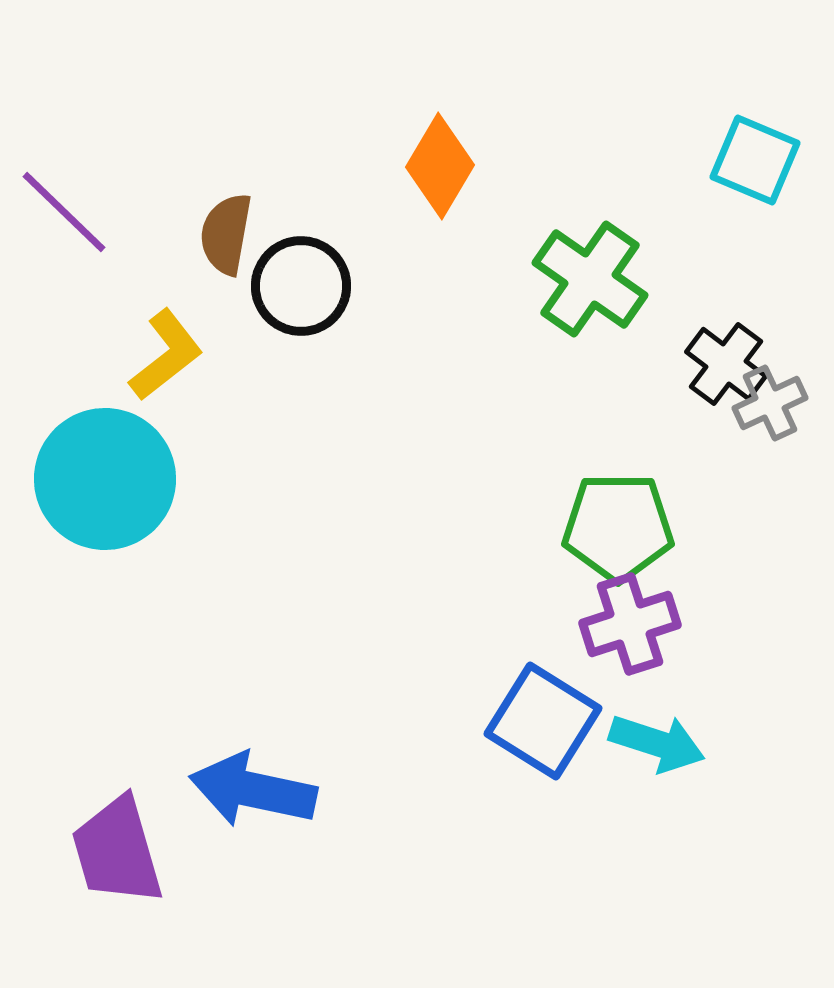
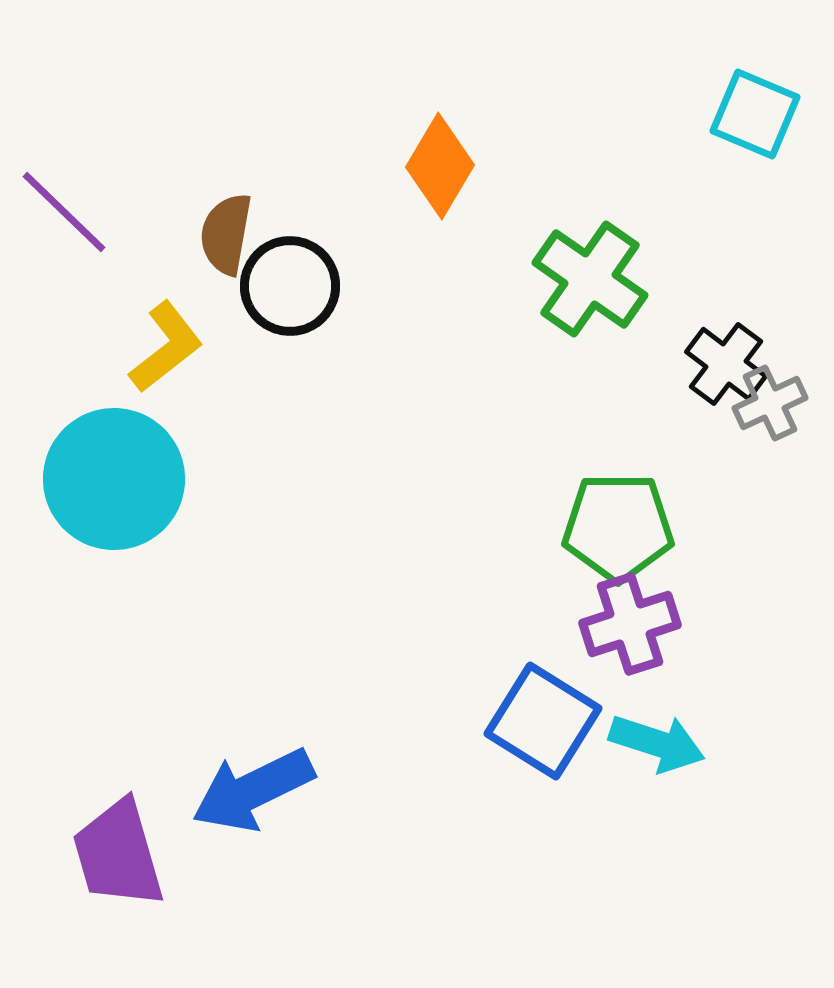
cyan square: moved 46 px up
black circle: moved 11 px left
yellow L-shape: moved 8 px up
cyan circle: moved 9 px right
blue arrow: rotated 38 degrees counterclockwise
purple trapezoid: moved 1 px right, 3 px down
